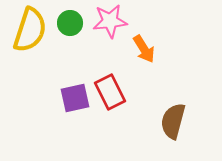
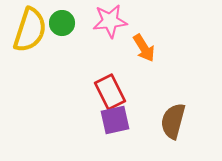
green circle: moved 8 px left
orange arrow: moved 1 px up
purple square: moved 40 px right, 22 px down
